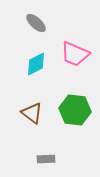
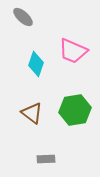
gray ellipse: moved 13 px left, 6 px up
pink trapezoid: moved 2 px left, 3 px up
cyan diamond: rotated 45 degrees counterclockwise
green hexagon: rotated 16 degrees counterclockwise
